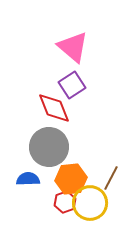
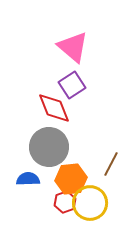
brown line: moved 14 px up
